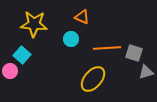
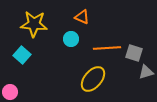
pink circle: moved 21 px down
